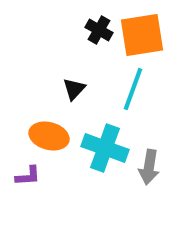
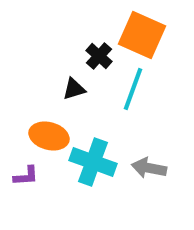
black cross: moved 26 px down; rotated 12 degrees clockwise
orange square: rotated 33 degrees clockwise
black triangle: rotated 30 degrees clockwise
cyan cross: moved 12 px left, 14 px down
gray arrow: moved 1 px down; rotated 92 degrees clockwise
purple L-shape: moved 2 px left
